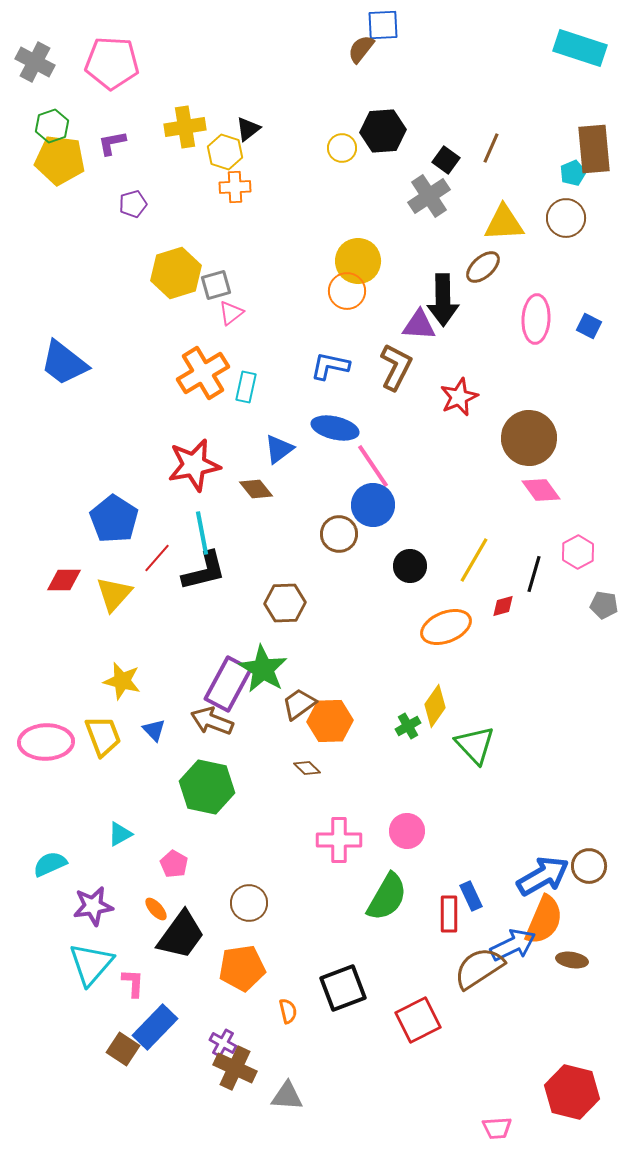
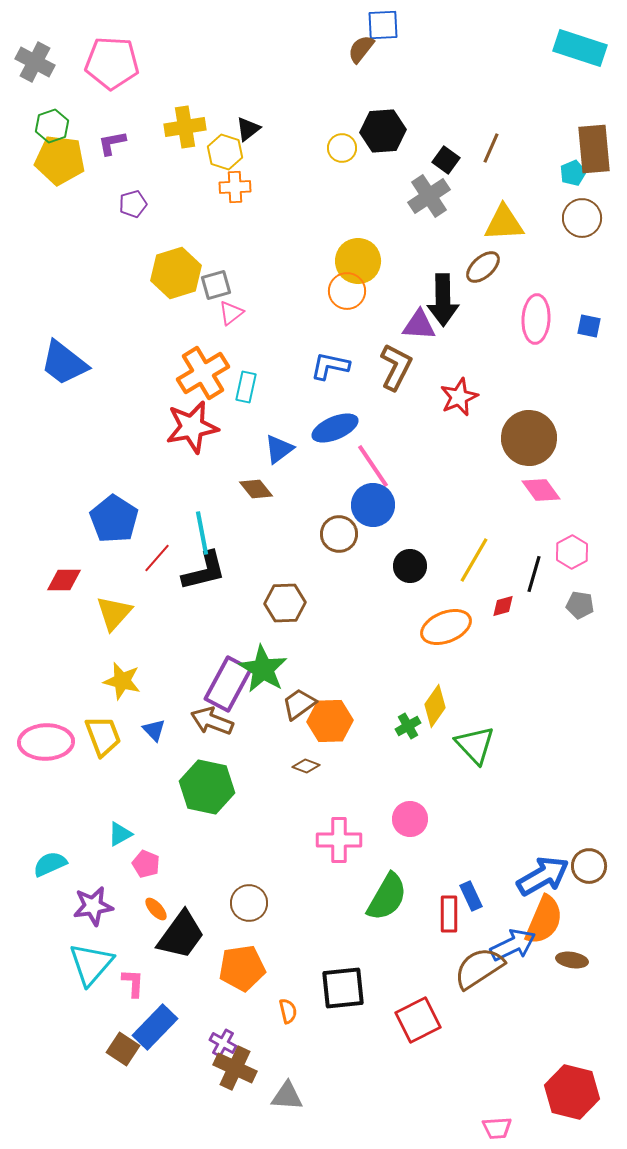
brown circle at (566, 218): moved 16 px right
blue square at (589, 326): rotated 15 degrees counterclockwise
blue ellipse at (335, 428): rotated 36 degrees counterclockwise
red star at (194, 465): moved 2 px left, 38 px up
pink hexagon at (578, 552): moved 6 px left
yellow triangle at (114, 594): moved 19 px down
gray pentagon at (604, 605): moved 24 px left
brown diamond at (307, 768): moved 1 px left, 2 px up; rotated 24 degrees counterclockwise
pink circle at (407, 831): moved 3 px right, 12 px up
pink pentagon at (174, 864): moved 28 px left; rotated 8 degrees counterclockwise
black square at (343, 988): rotated 15 degrees clockwise
